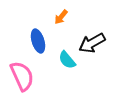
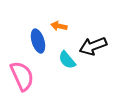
orange arrow: moved 2 px left, 9 px down; rotated 63 degrees clockwise
black arrow: moved 1 px right, 3 px down; rotated 8 degrees clockwise
